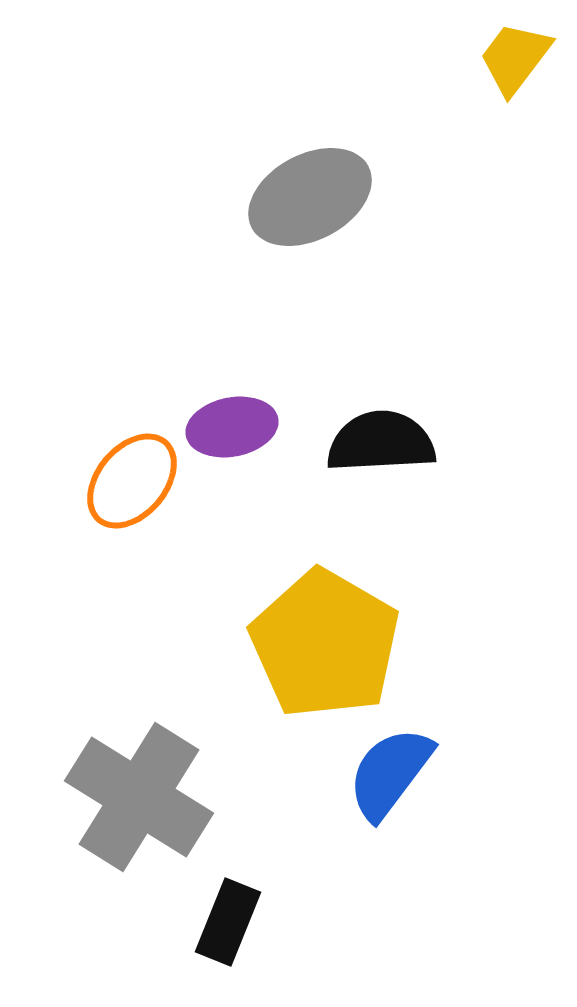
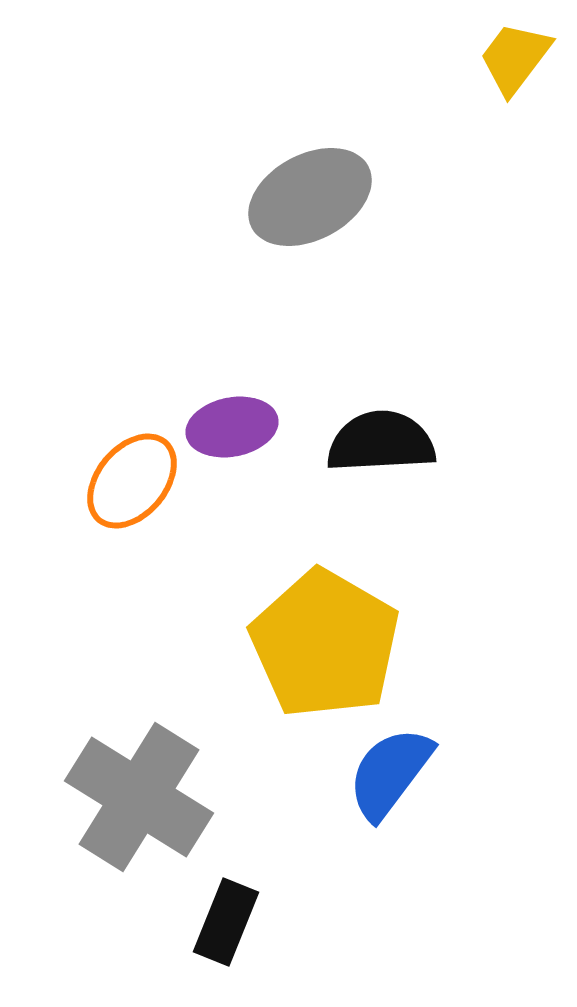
black rectangle: moved 2 px left
